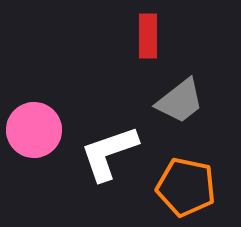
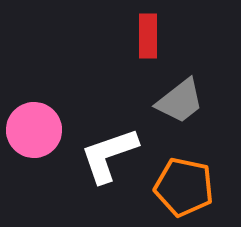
white L-shape: moved 2 px down
orange pentagon: moved 2 px left
